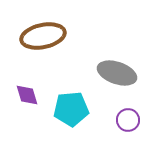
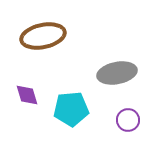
gray ellipse: rotated 30 degrees counterclockwise
